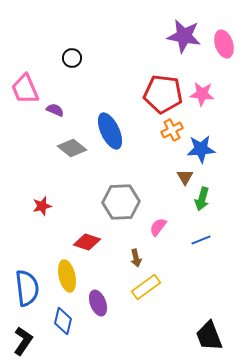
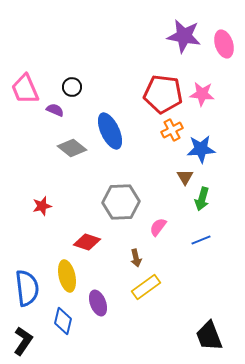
black circle: moved 29 px down
